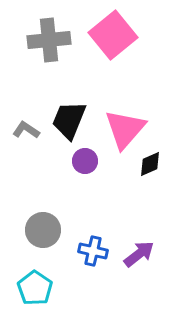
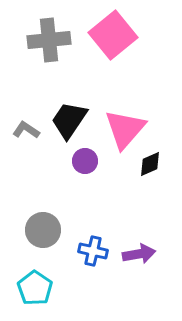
black trapezoid: rotated 12 degrees clockwise
purple arrow: rotated 28 degrees clockwise
